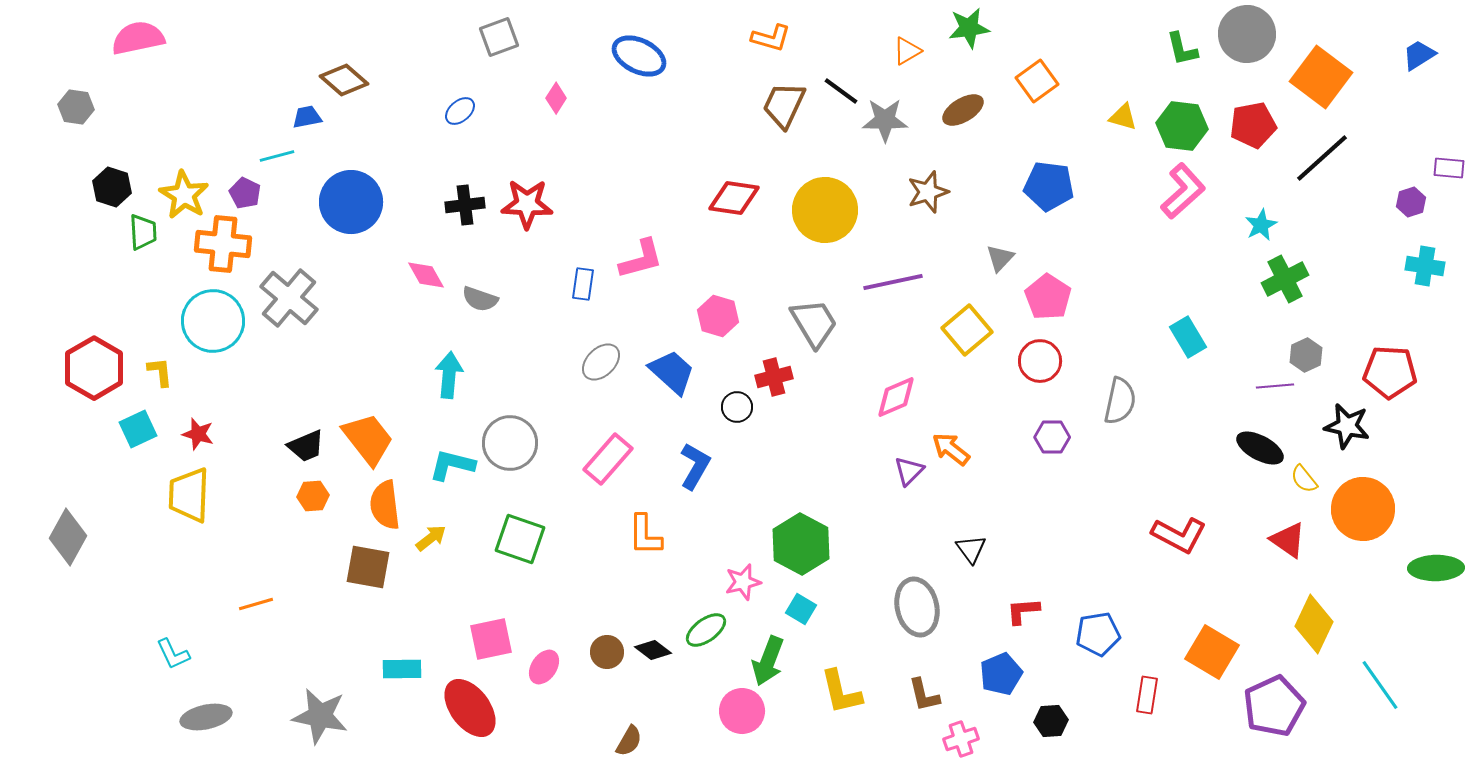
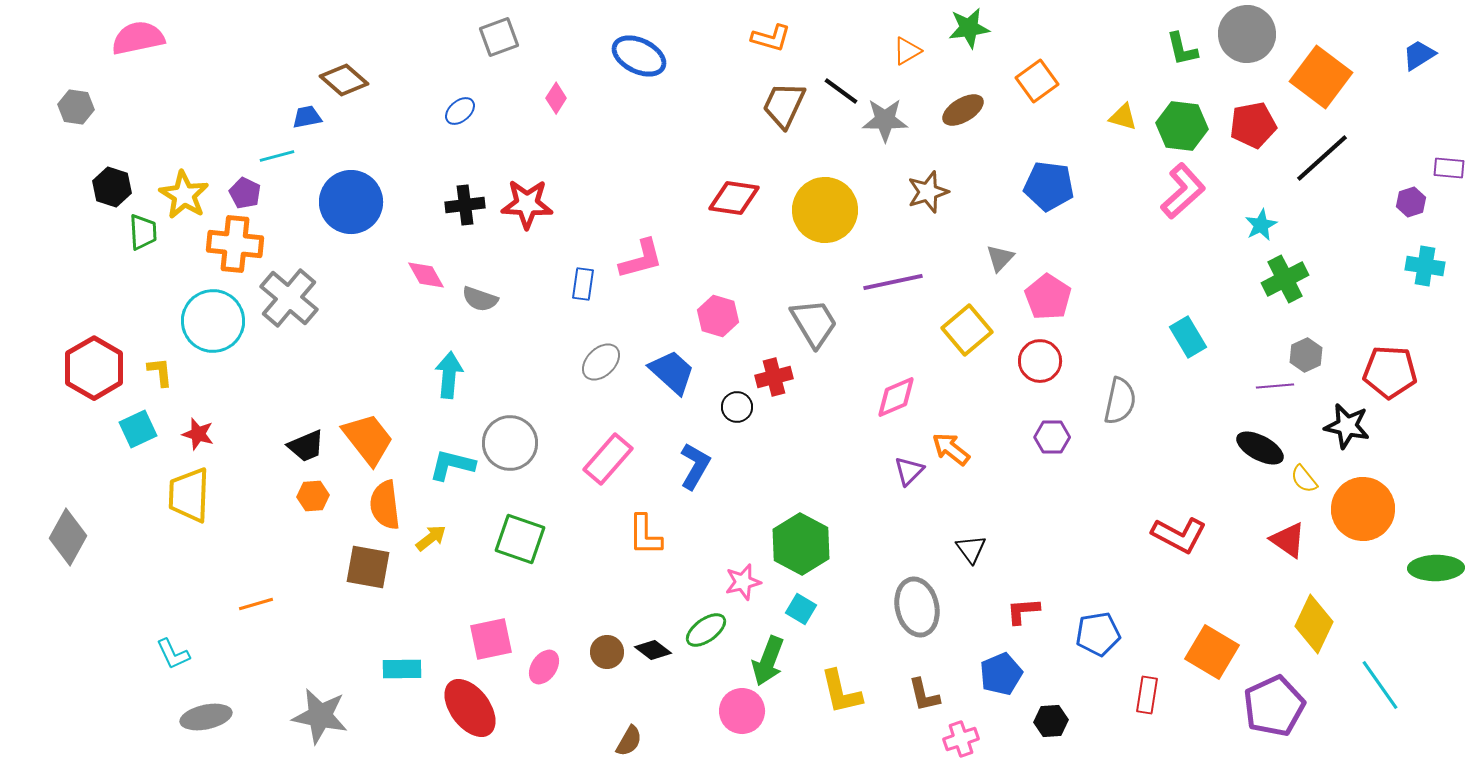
orange cross at (223, 244): moved 12 px right
